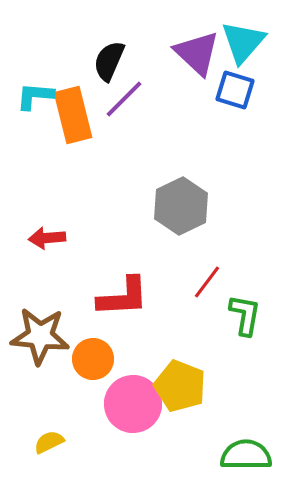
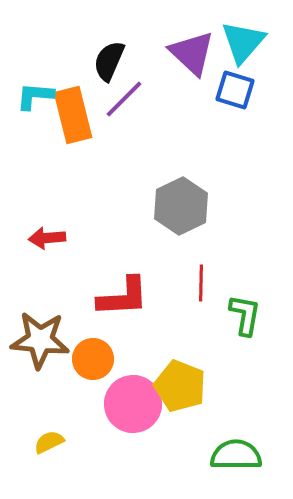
purple triangle: moved 5 px left
red line: moved 6 px left, 1 px down; rotated 36 degrees counterclockwise
brown star: moved 4 px down
green semicircle: moved 10 px left
